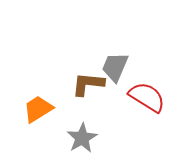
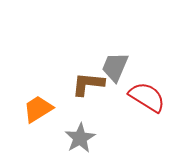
gray star: moved 2 px left
